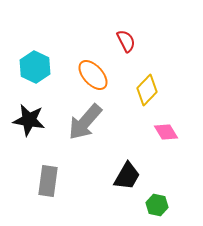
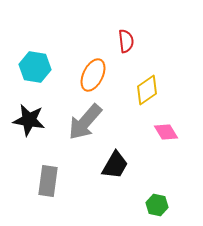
red semicircle: rotated 20 degrees clockwise
cyan hexagon: rotated 16 degrees counterclockwise
orange ellipse: rotated 68 degrees clockwise
yellow diamond: rotated 12 degrees clockwise
black trapezoid: moved 12 px left, 11 px up
